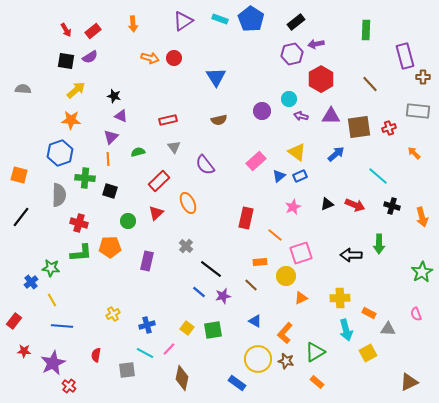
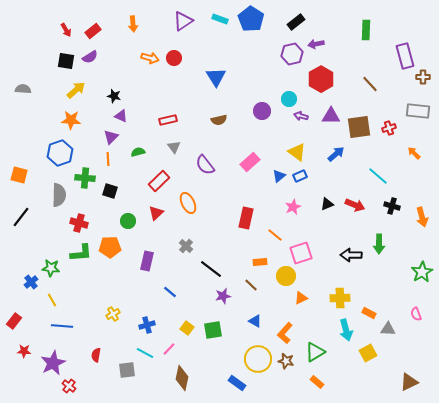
pink rectangle at (256, 161): moved 6 px left, 1 px down
blue line at (199, 292): moved 29 px left
